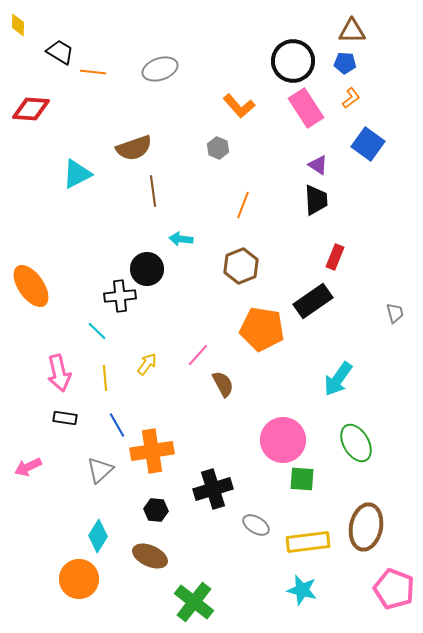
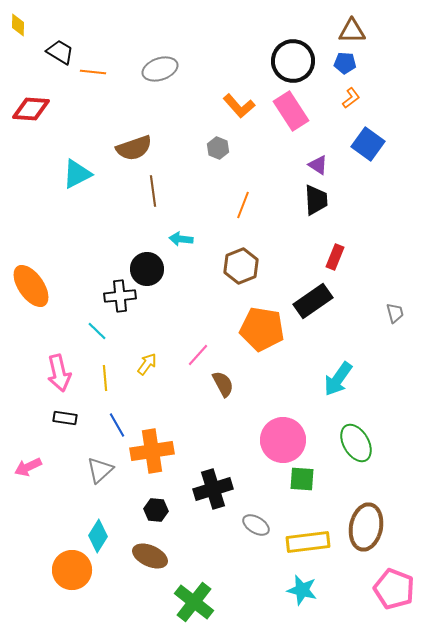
pink rectangle at (306, 108): moved 15 px left, 3 px down
orange circle at (79, 579): moved 7 px left, 9 px up
